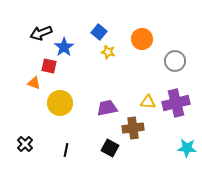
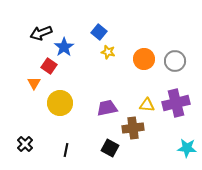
orange circle: moved 2 px right, 20 px down
red square: rotated 21 degrees clockwise
orange triangle: rotated 40 degrees clockwise
yellow triangle: moved 1 px left, 3 px down
